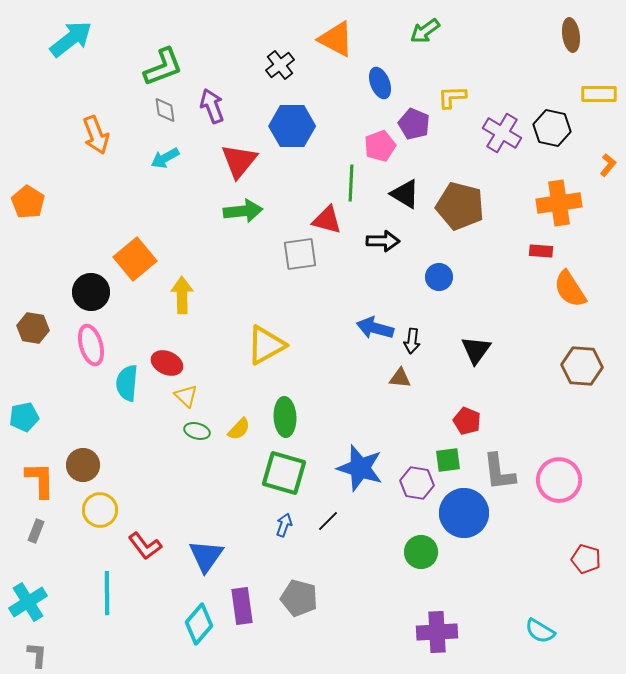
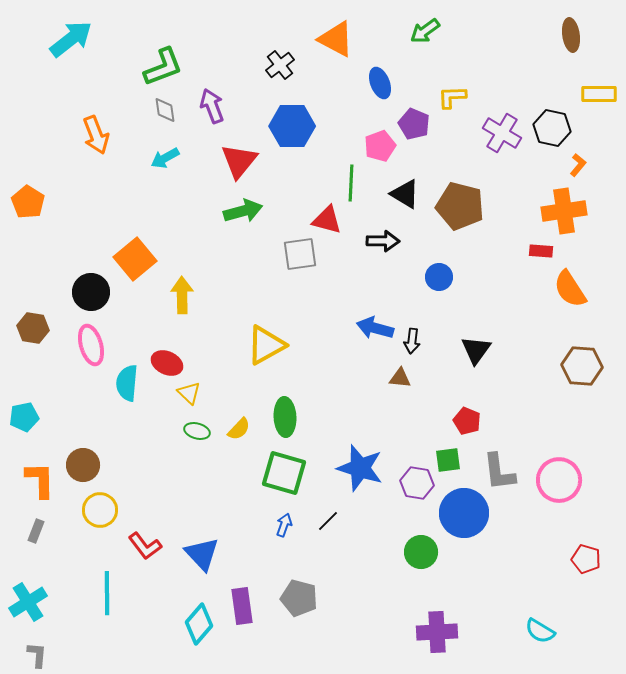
orange L-shape at (608, 165): moved 30 px left
orange cross at (559, 203): moved 5 px right, 8 px down
green arrow at (243, 211): rotated 9 degrees counterclockwise
yellow triangle at (186, 396): moved 3 px right, 3 px up
blue triangle at (206, 556): moved 4 px left, 2 px up; rotated 18 degrees counterclockwise
